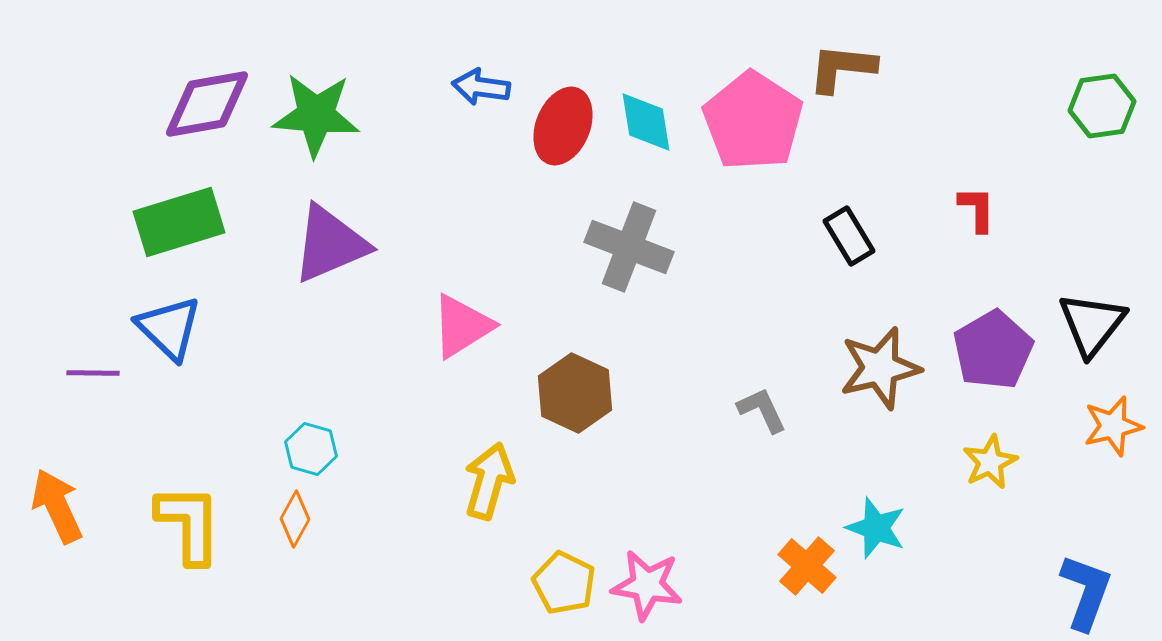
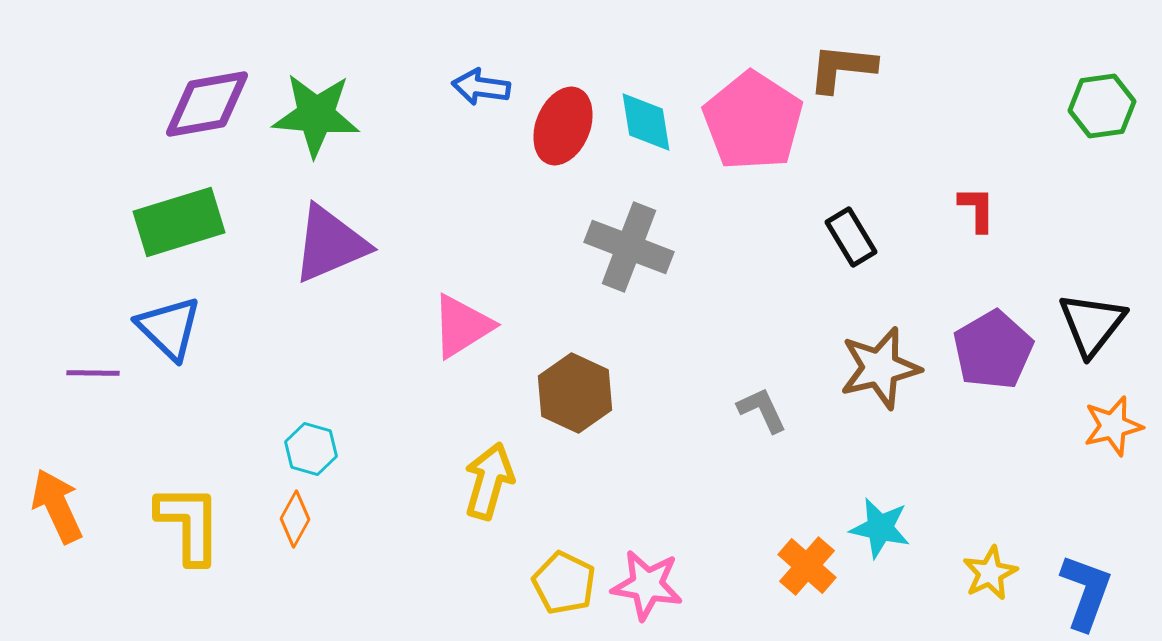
black rectangle: moved 2 px right, 1 px down
yellow star: moved 111 px down
cyan star: moved 4 px right; rotated 8 degrees counterclockwise
